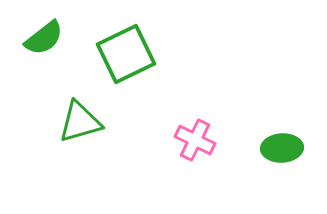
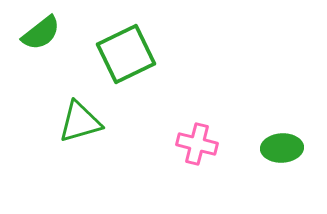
green semicircle: moved 3 px left, 5 px up
pink cross: moved 2 px right, 4 px down; rotated 12 degrees counterclockwise
